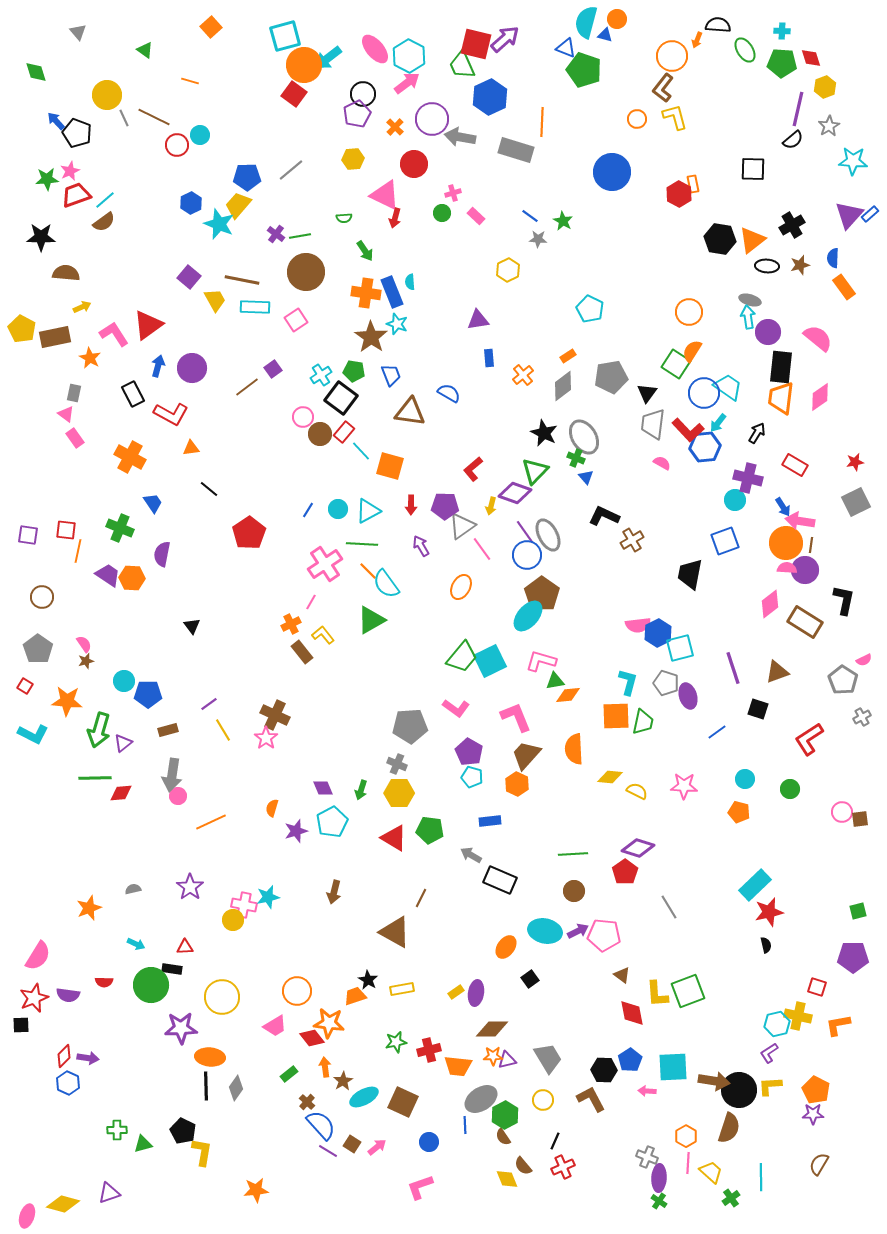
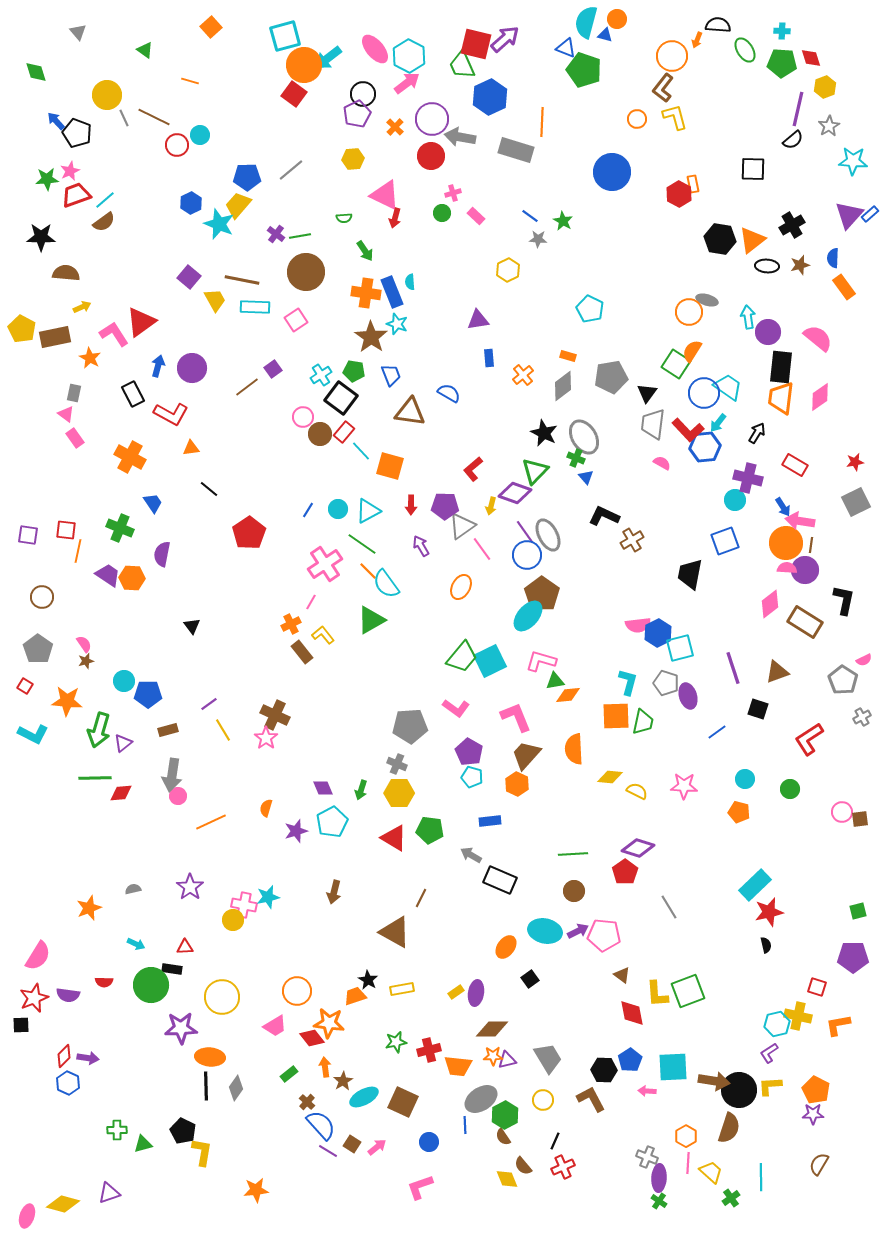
red circle at (414, 164): moved 17 px right, 8 px up
gray ellipse at (750, 300): moved 43 px left
red triangle at (148, 325): moved 7 px left, 3 px up
orange rectangle at (568, 356): rotated 49 degrees clockwise
green line at (362, 544): rotated 32 degrees clockwise
orange semicircle at (272, 808): moved 6 px left
